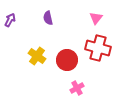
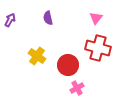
red circle: moved 1 px right, 5 px down
